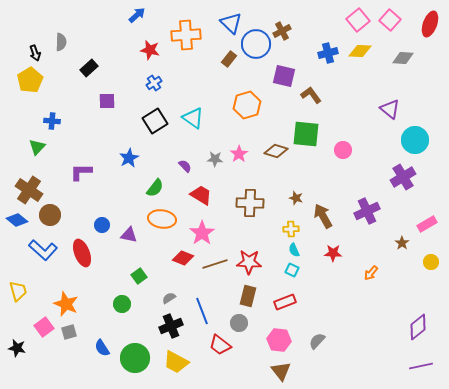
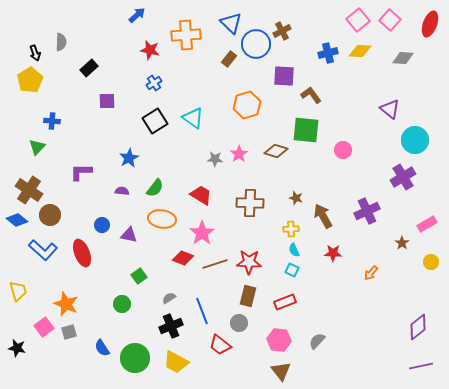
purple square at (284, 76): rotated 10 degrees counterclockwise
green square at (306, 134): moved 4 px up
purple semicircle at (185, 166): moved 63 px left, 25 px down; rotated 40 degrees counterclockwise
